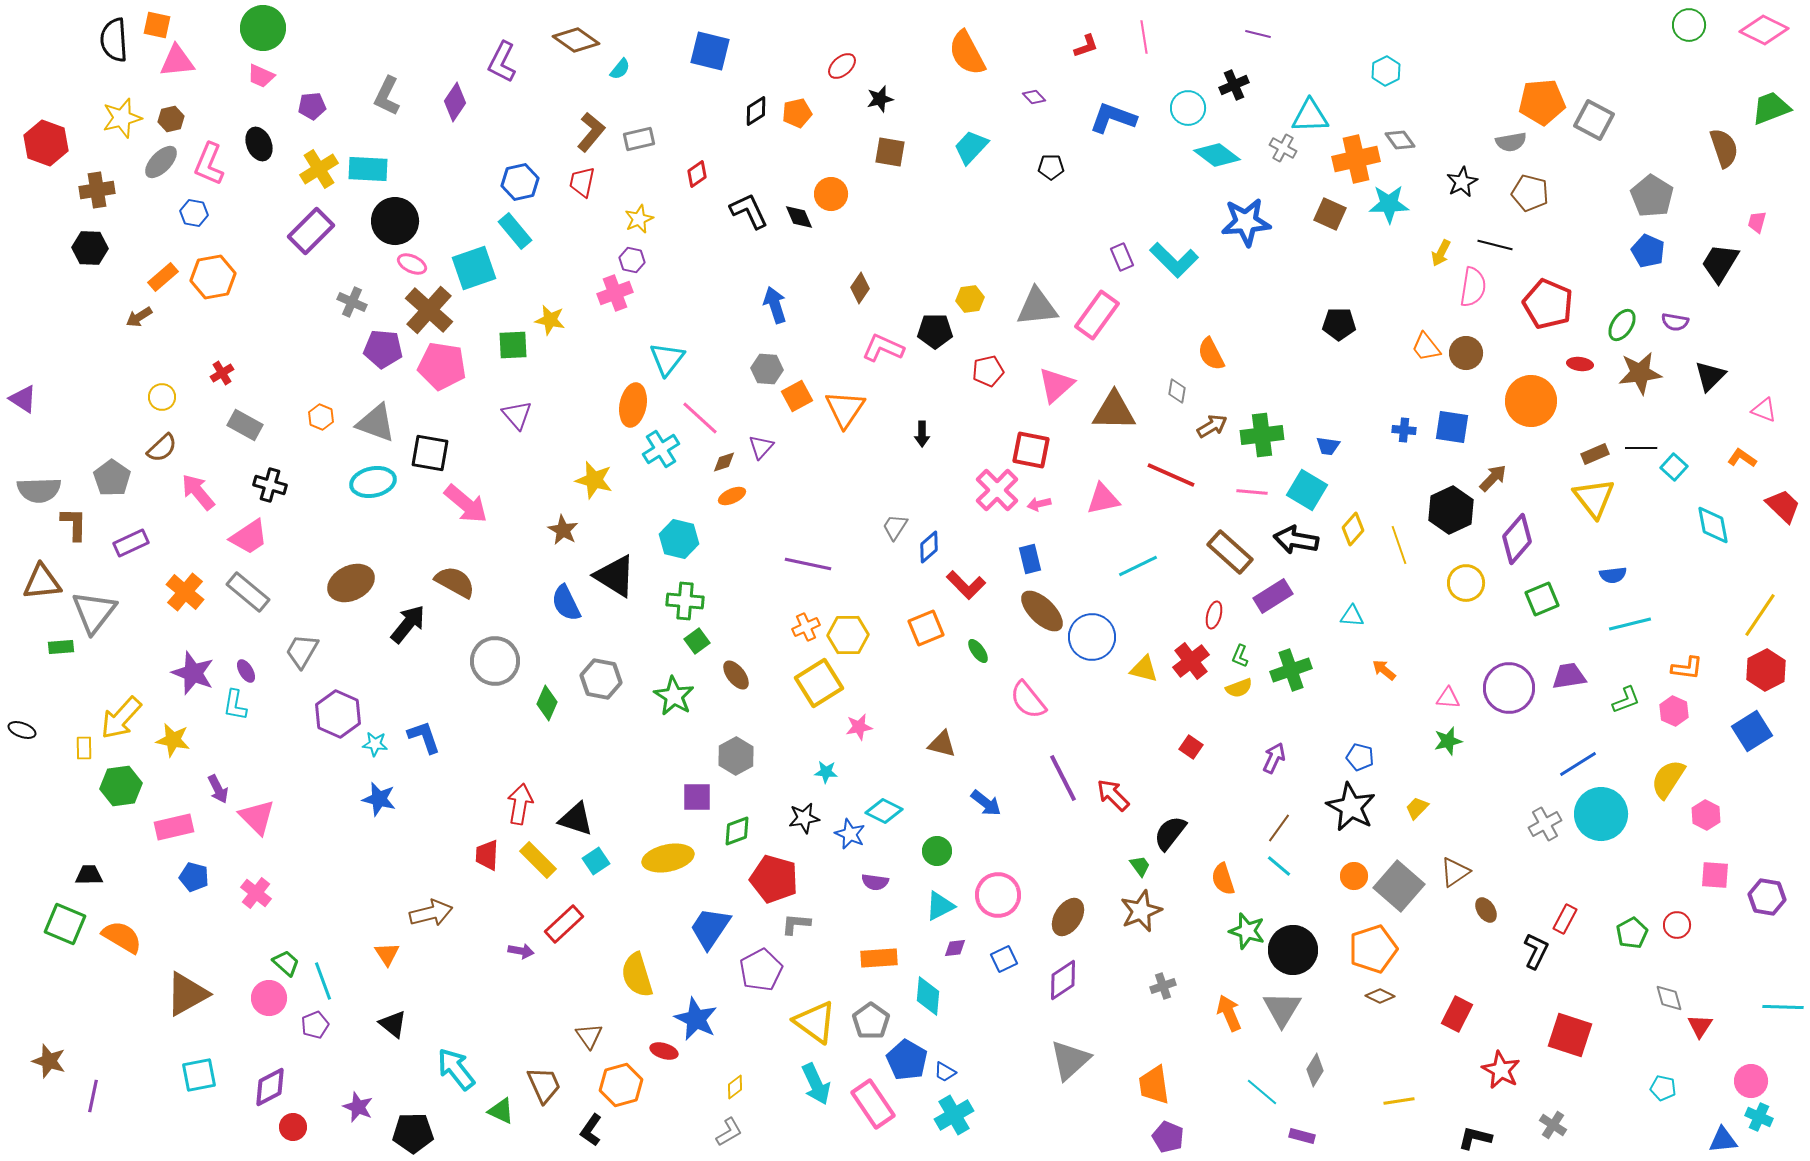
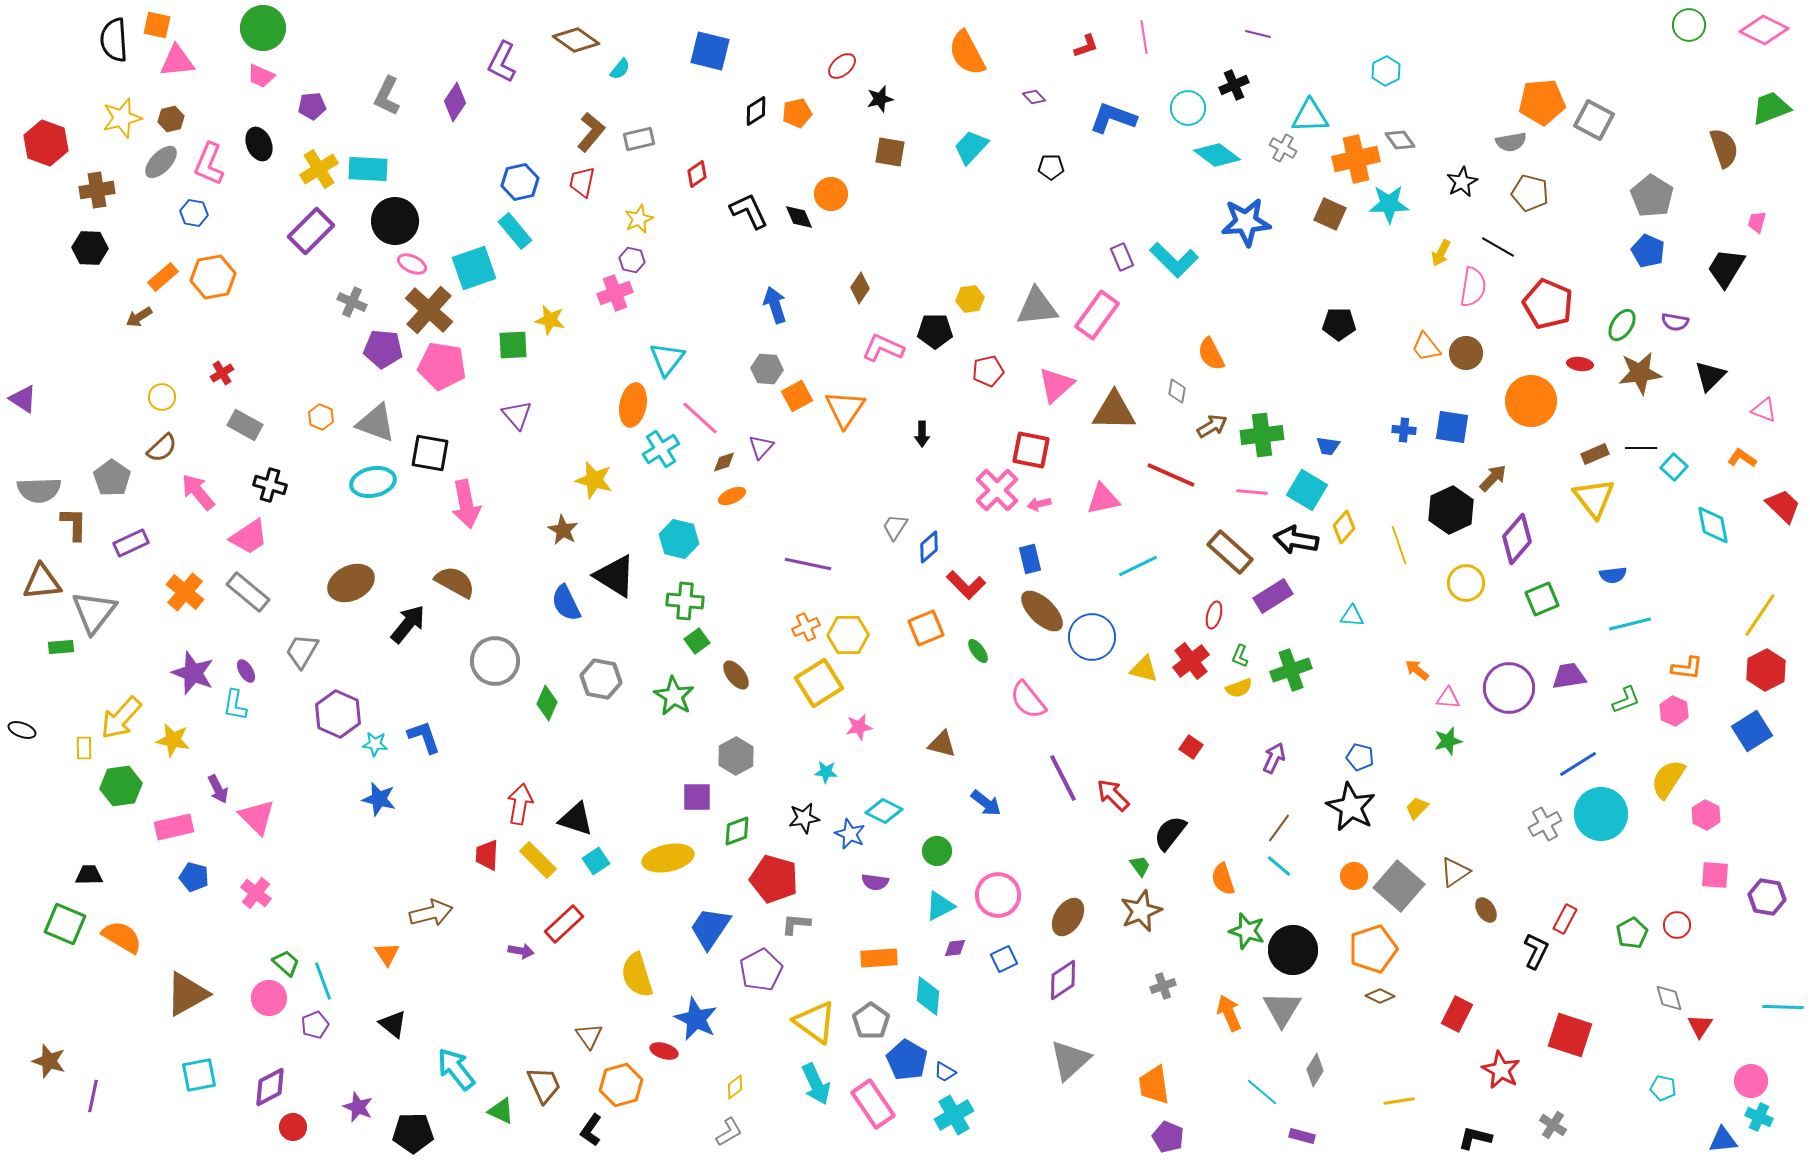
black line at (1495, 245): moved 3 px right, 2 px down; rotated 16 degrees clockwise
black trapezoid at (1720, 263): moved 6 px right, 5 px down
pink arrow at (466, 504): rotated 39 degrees clockwise
yellow diamond at (1353, 529): moved 9 px left, 2 px up
orange arrow at (1384, 670): moved 33 px right
